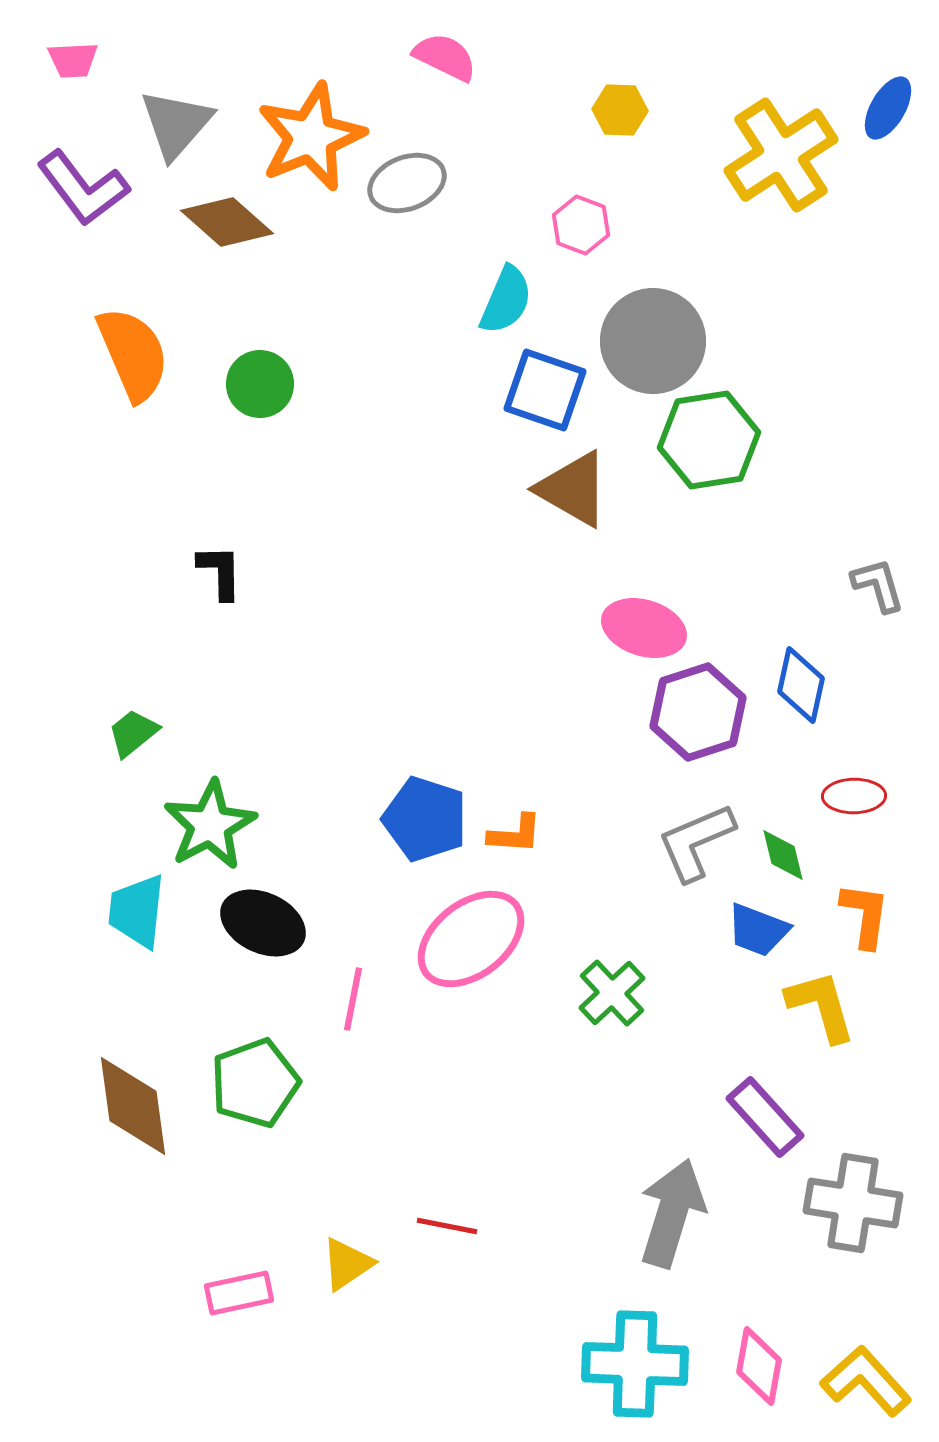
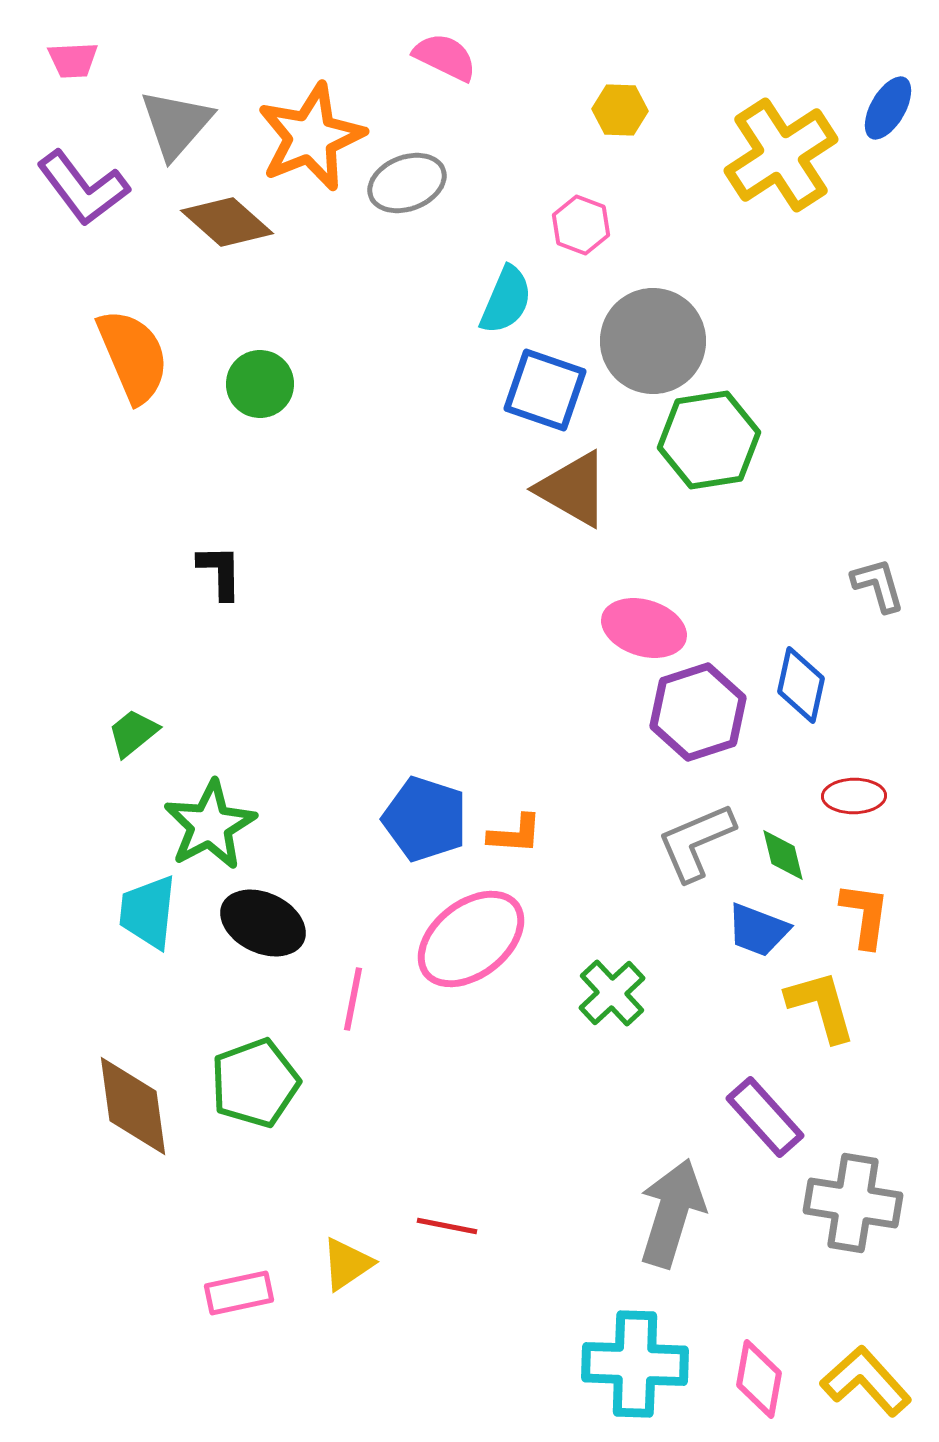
orange semicircle at (133, 354): moved 2 px down
cyan trapezoid at (137, 911): moved 11 px right, 1 px down
pink diamond at (759, 1366): moved 13 px down
